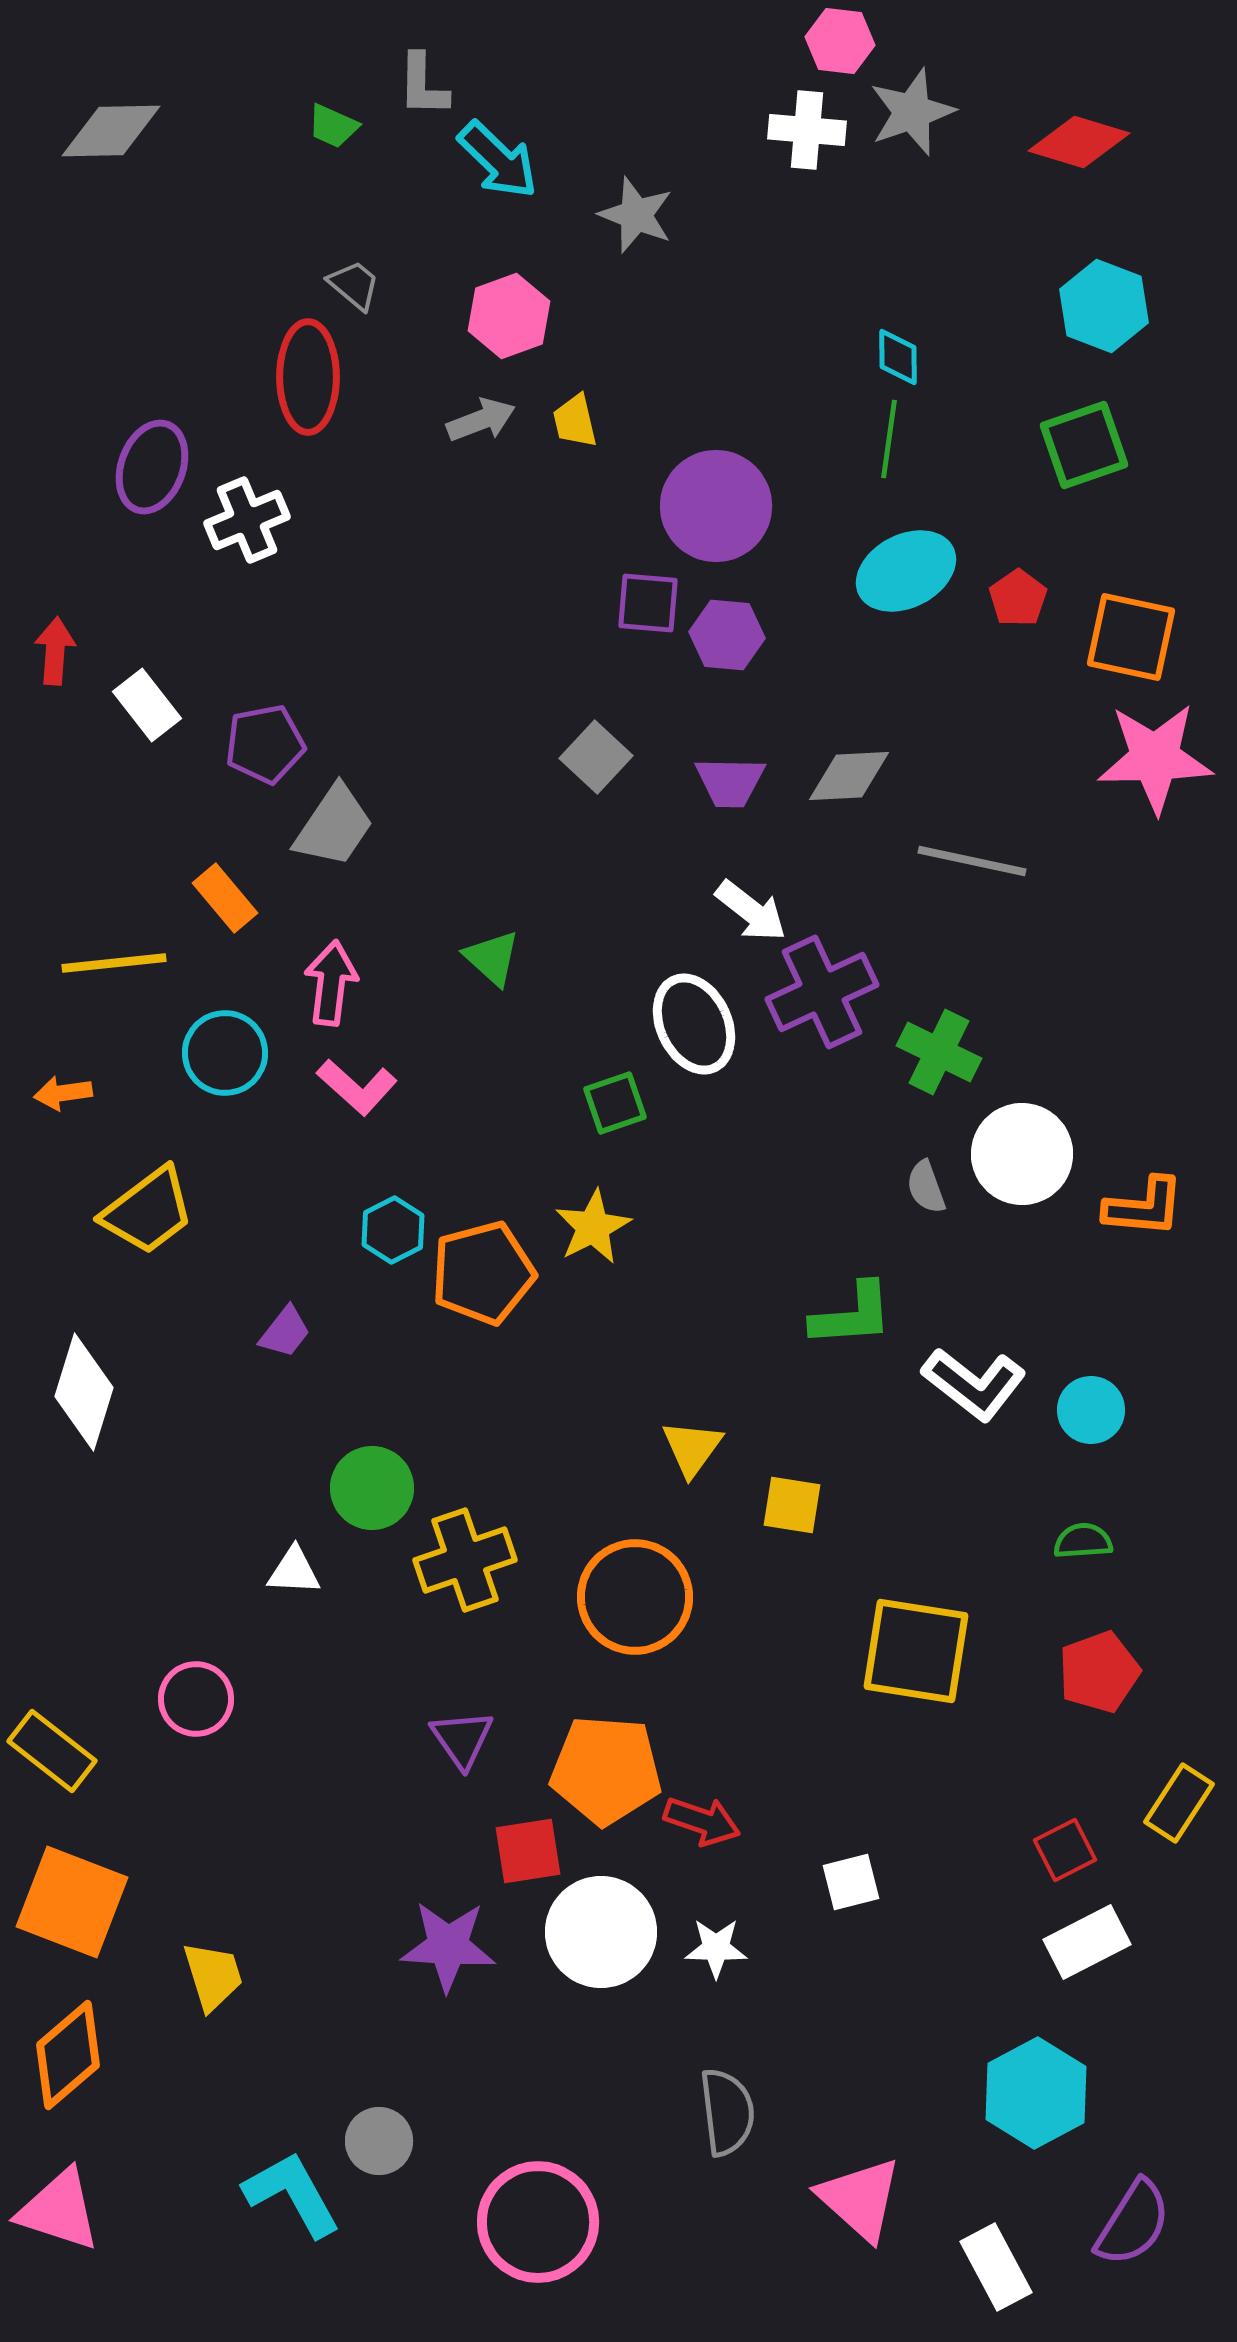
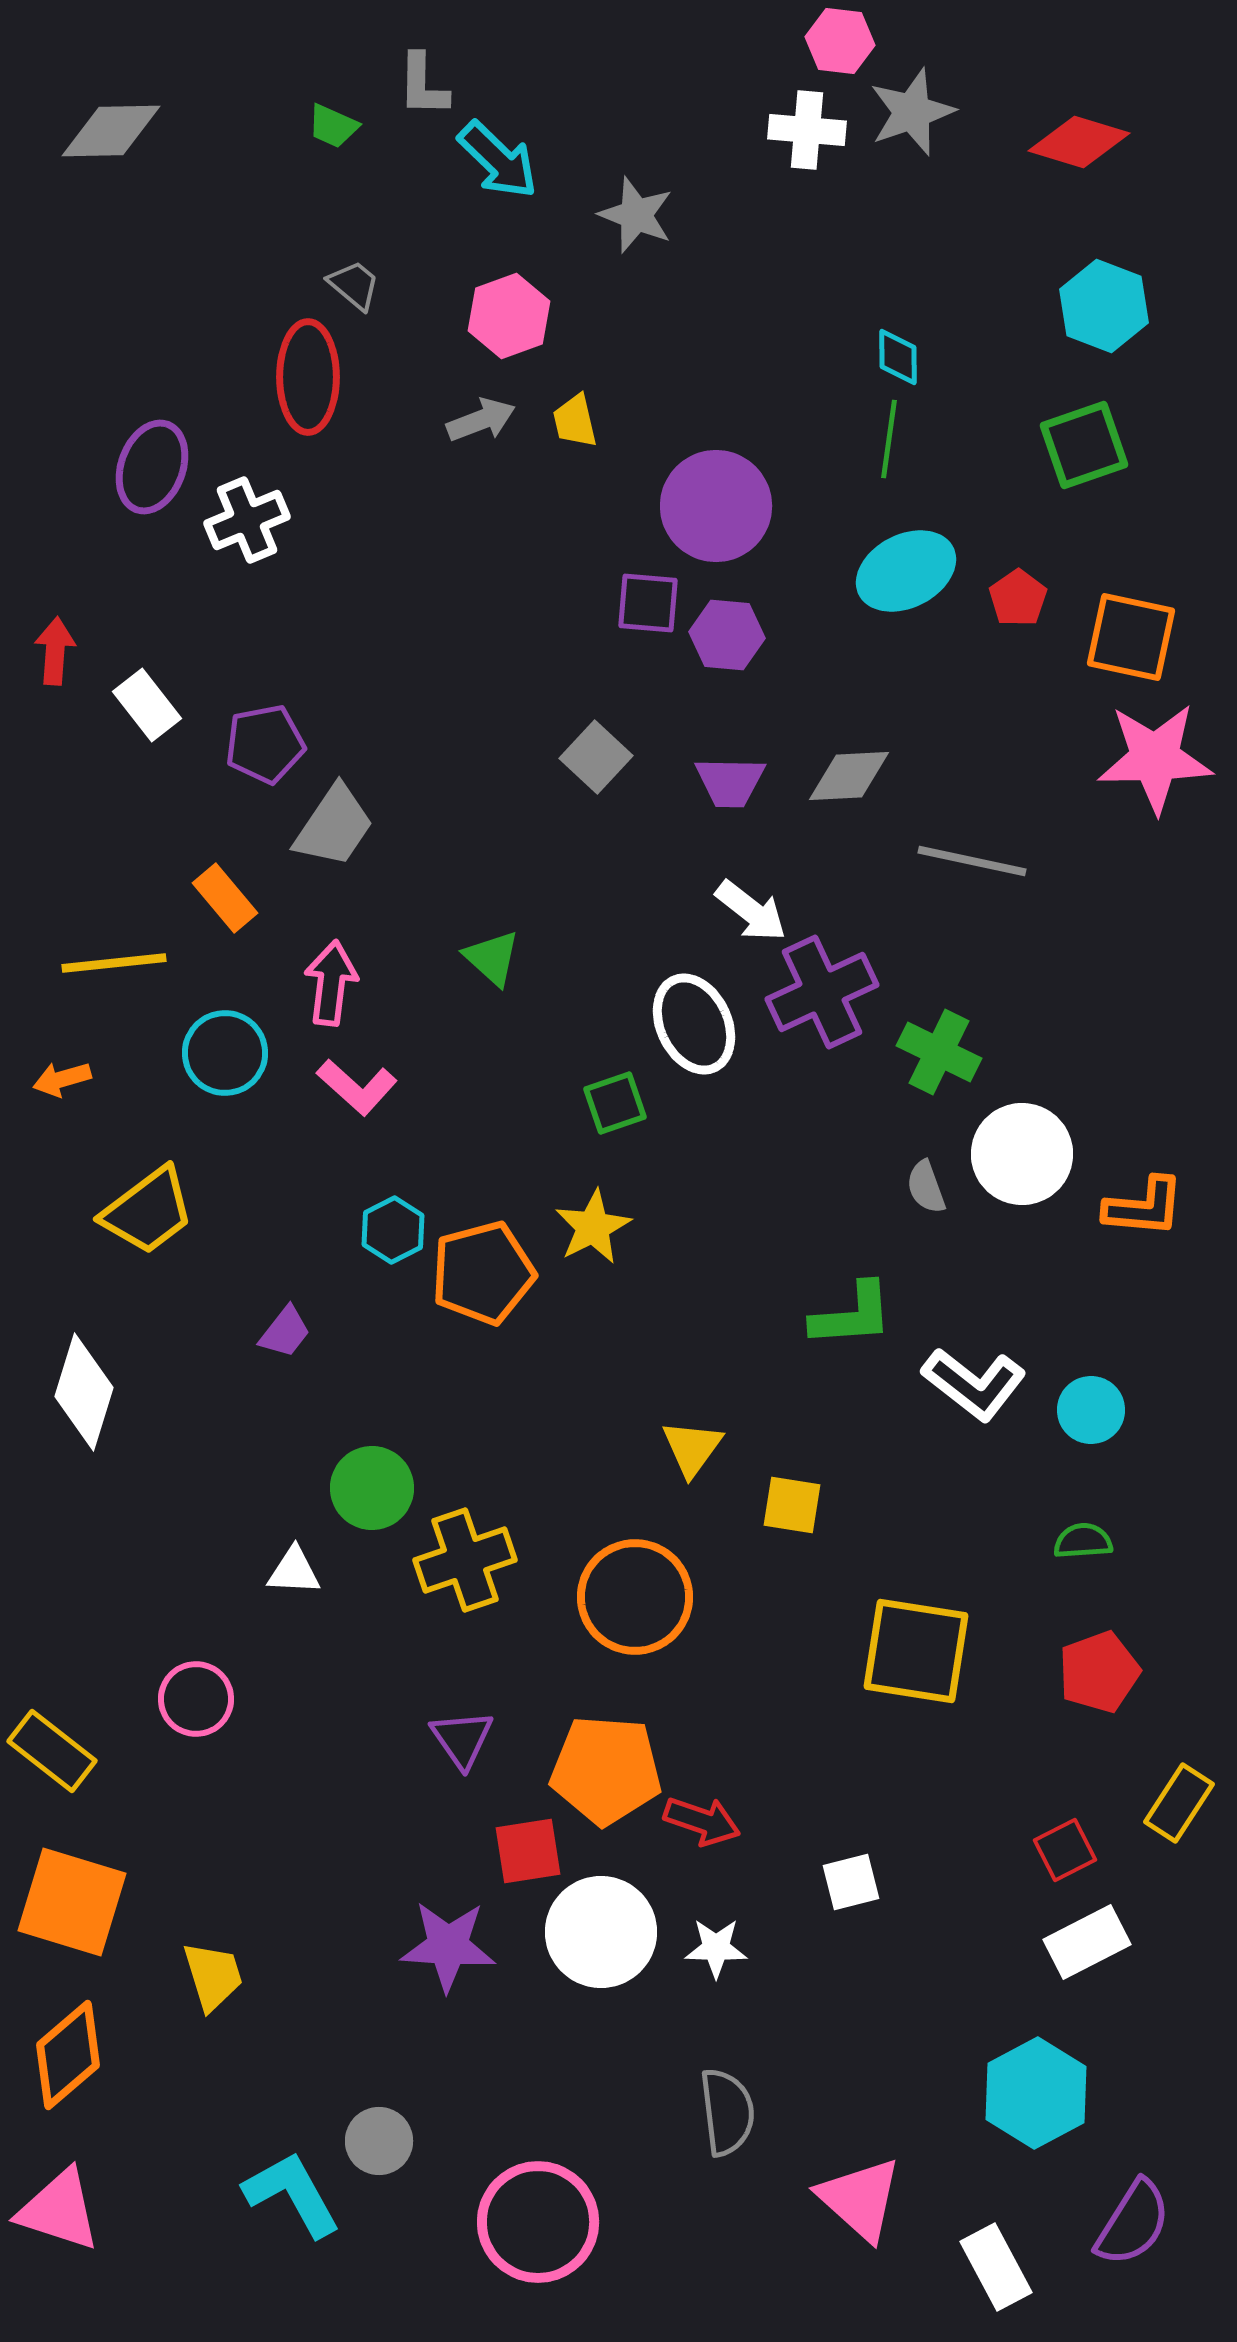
orange arrow at (63, 1093): moved 1 px left, 14 px up; rotated 8 degrees counterclockwise
orange square at (72, 1902): rotated 4 degrees counterclockwise
